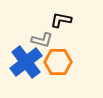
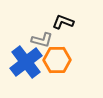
black L-shape: moved 2 px right, 2 px down; rotated 10 degrees clockwise
orange hexagon: moved 1 px left, 2 px up
